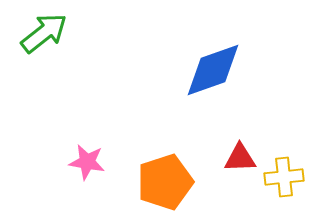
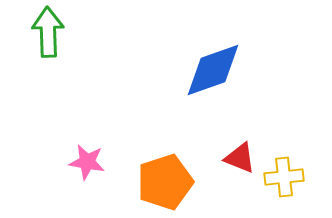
green arrow: moved 4 px right, 1 px up; rotated 54 degrees counterclockwise
red triangle: rotated 24 degrees clockwise
